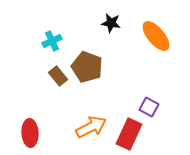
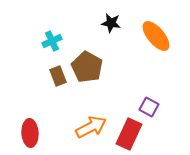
brown pentagon: rotated 8 degrees clockwise
brown rectangle: rotated 18 degrees clockwise
